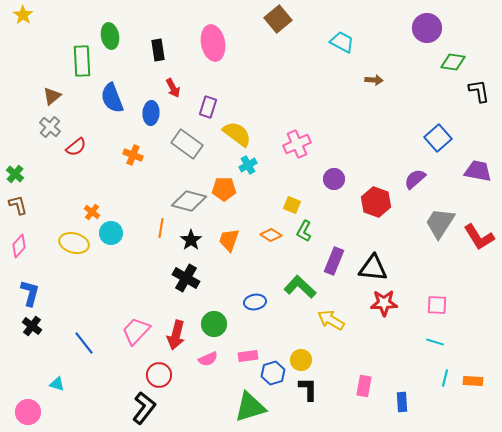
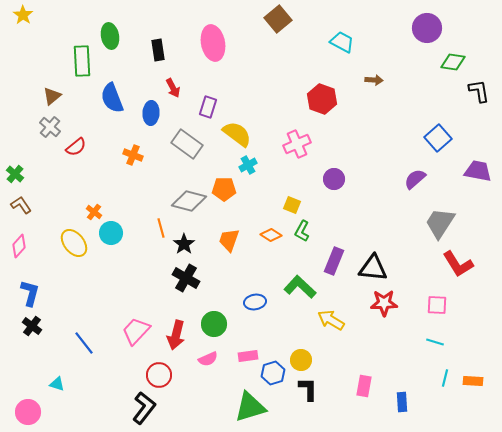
red hexagon at (376, 202): moved 54 px left, 103 px up
brown L-shape at (18, 205): moved 3 px right; rotated 20 degrees counterclockwise
orange cross at (92, 212): moved 2 px right
orange line at (161, 228): rotated 24 degrees counterclockwise
green L-shape at (304, 231): moved 2 px left
red L-shape at (479, 237): moved 21 px left, 27 px down
black star at (191, 240): moved 7 px left, 4 px down
yellow ellipse at (74, 243): rotated 36 degrees clockwise
